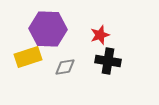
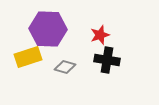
black cross: moved 1 px left, 1 px up
gray diamond: rotated 25 degrees clockwise
